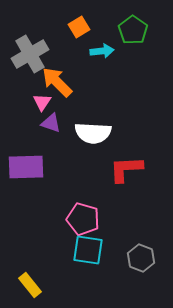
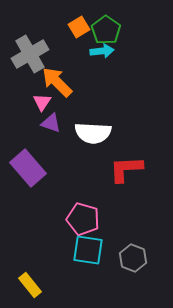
green pentagon: moved 27 px left
purple rectangle: moved 2 px right, 1 px down; rotated 51 degrees clockwise
gray hexagon: moved 8 px left
